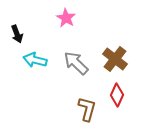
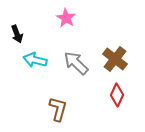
brown L-shape: moved 29 px left
